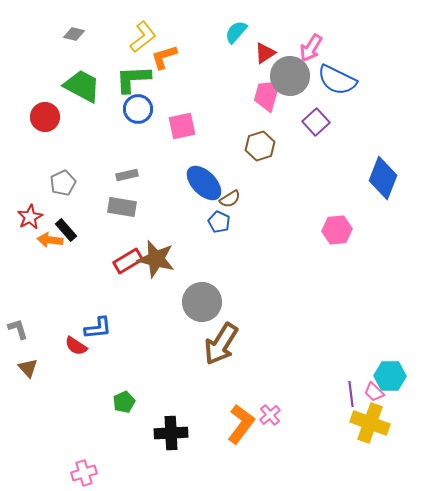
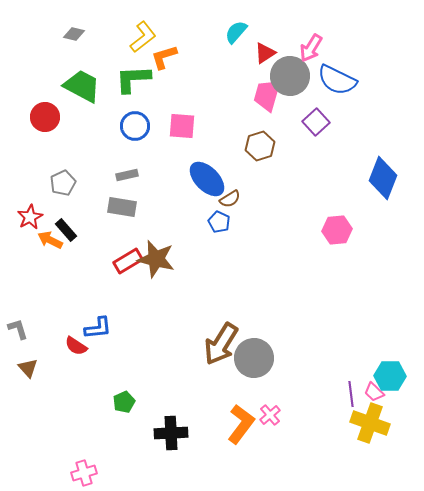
blue circle at (138, 109): moved 3 px left, 17 px down
pink square at (182, 126): rotated 16 degrees clockwise
blue ellipse at (204, 183): moved 3 px right, 4 px up
orange arrow at (50, 240): rotated 20 degrees clockwise
gray circle at (202, 302): moved 52 px right, 56 px down
